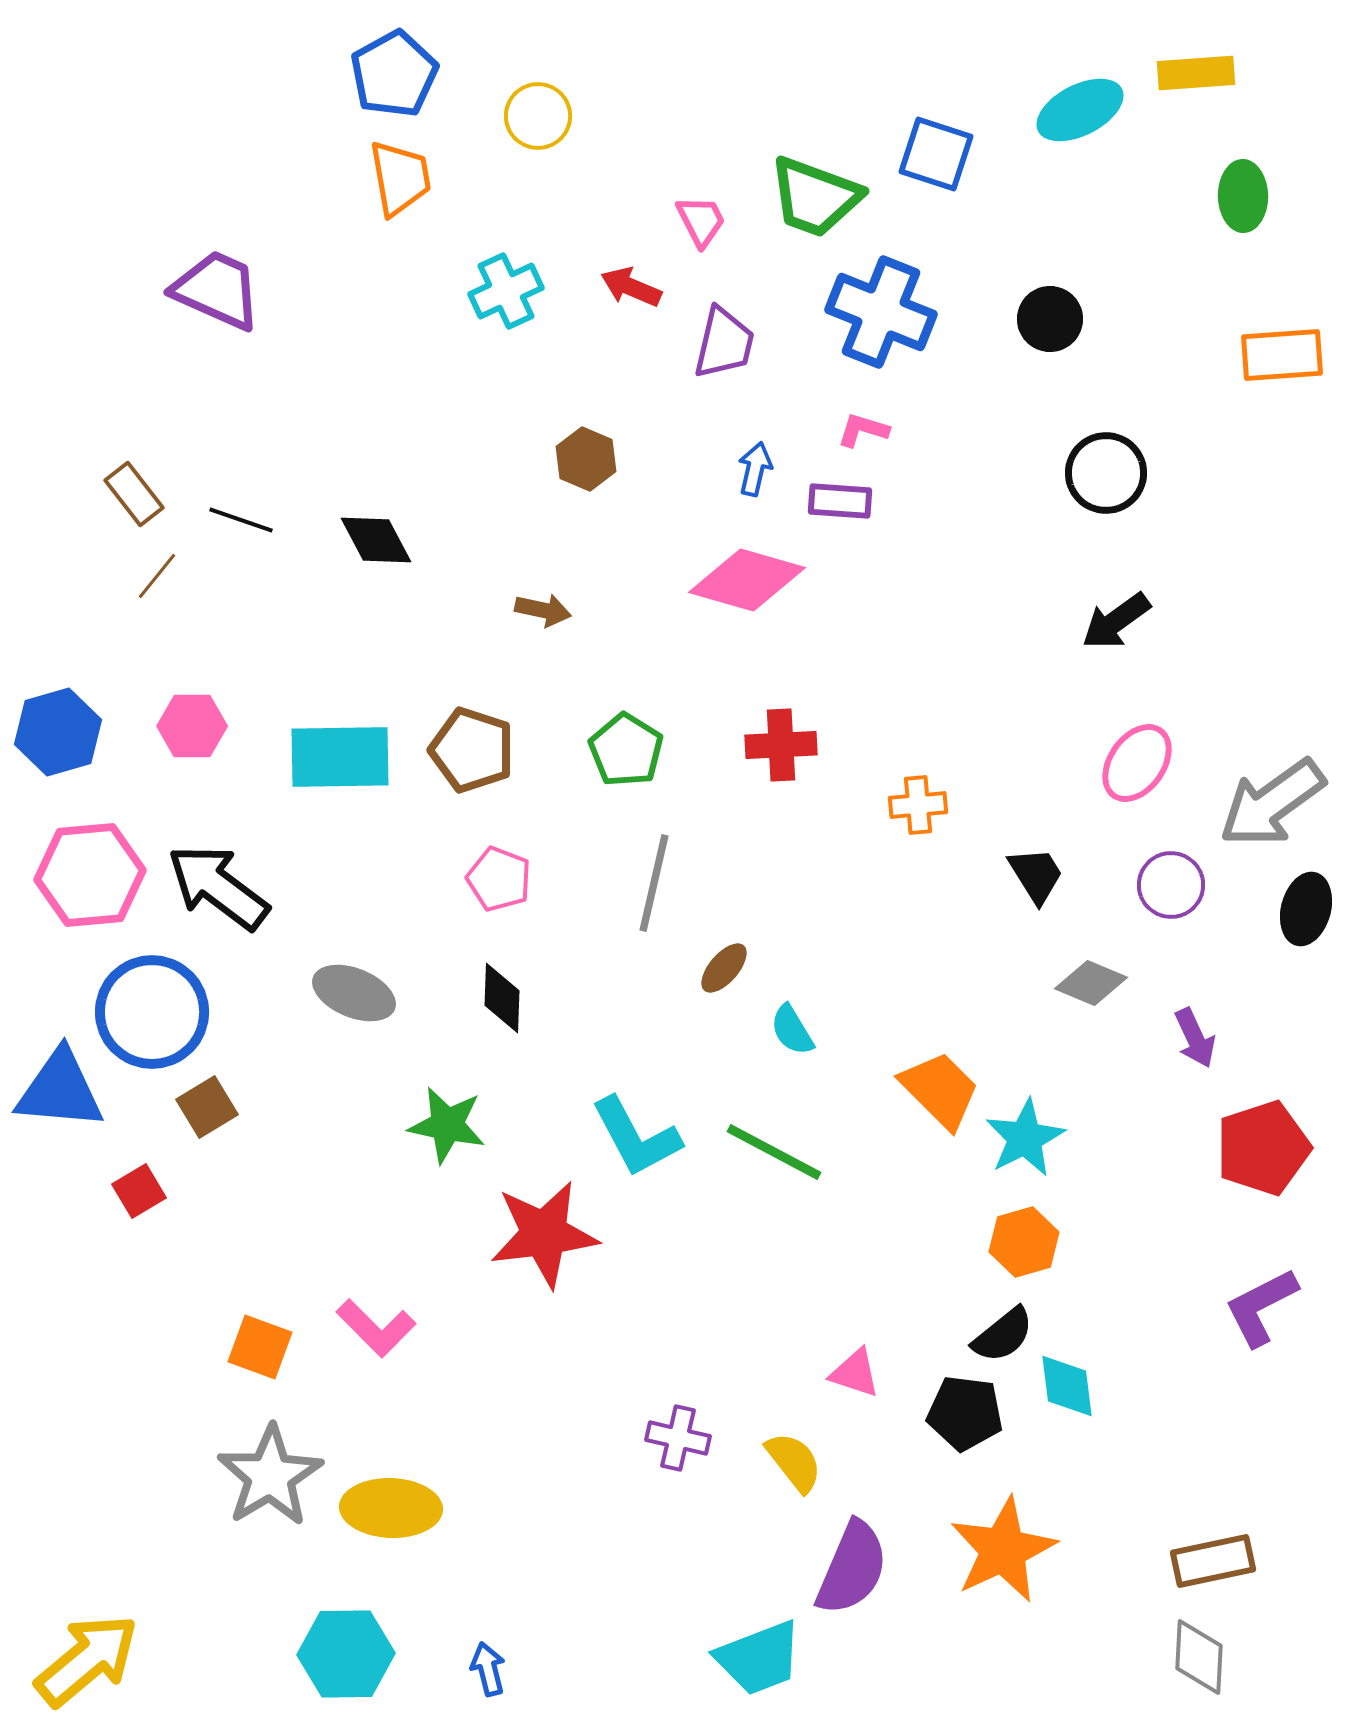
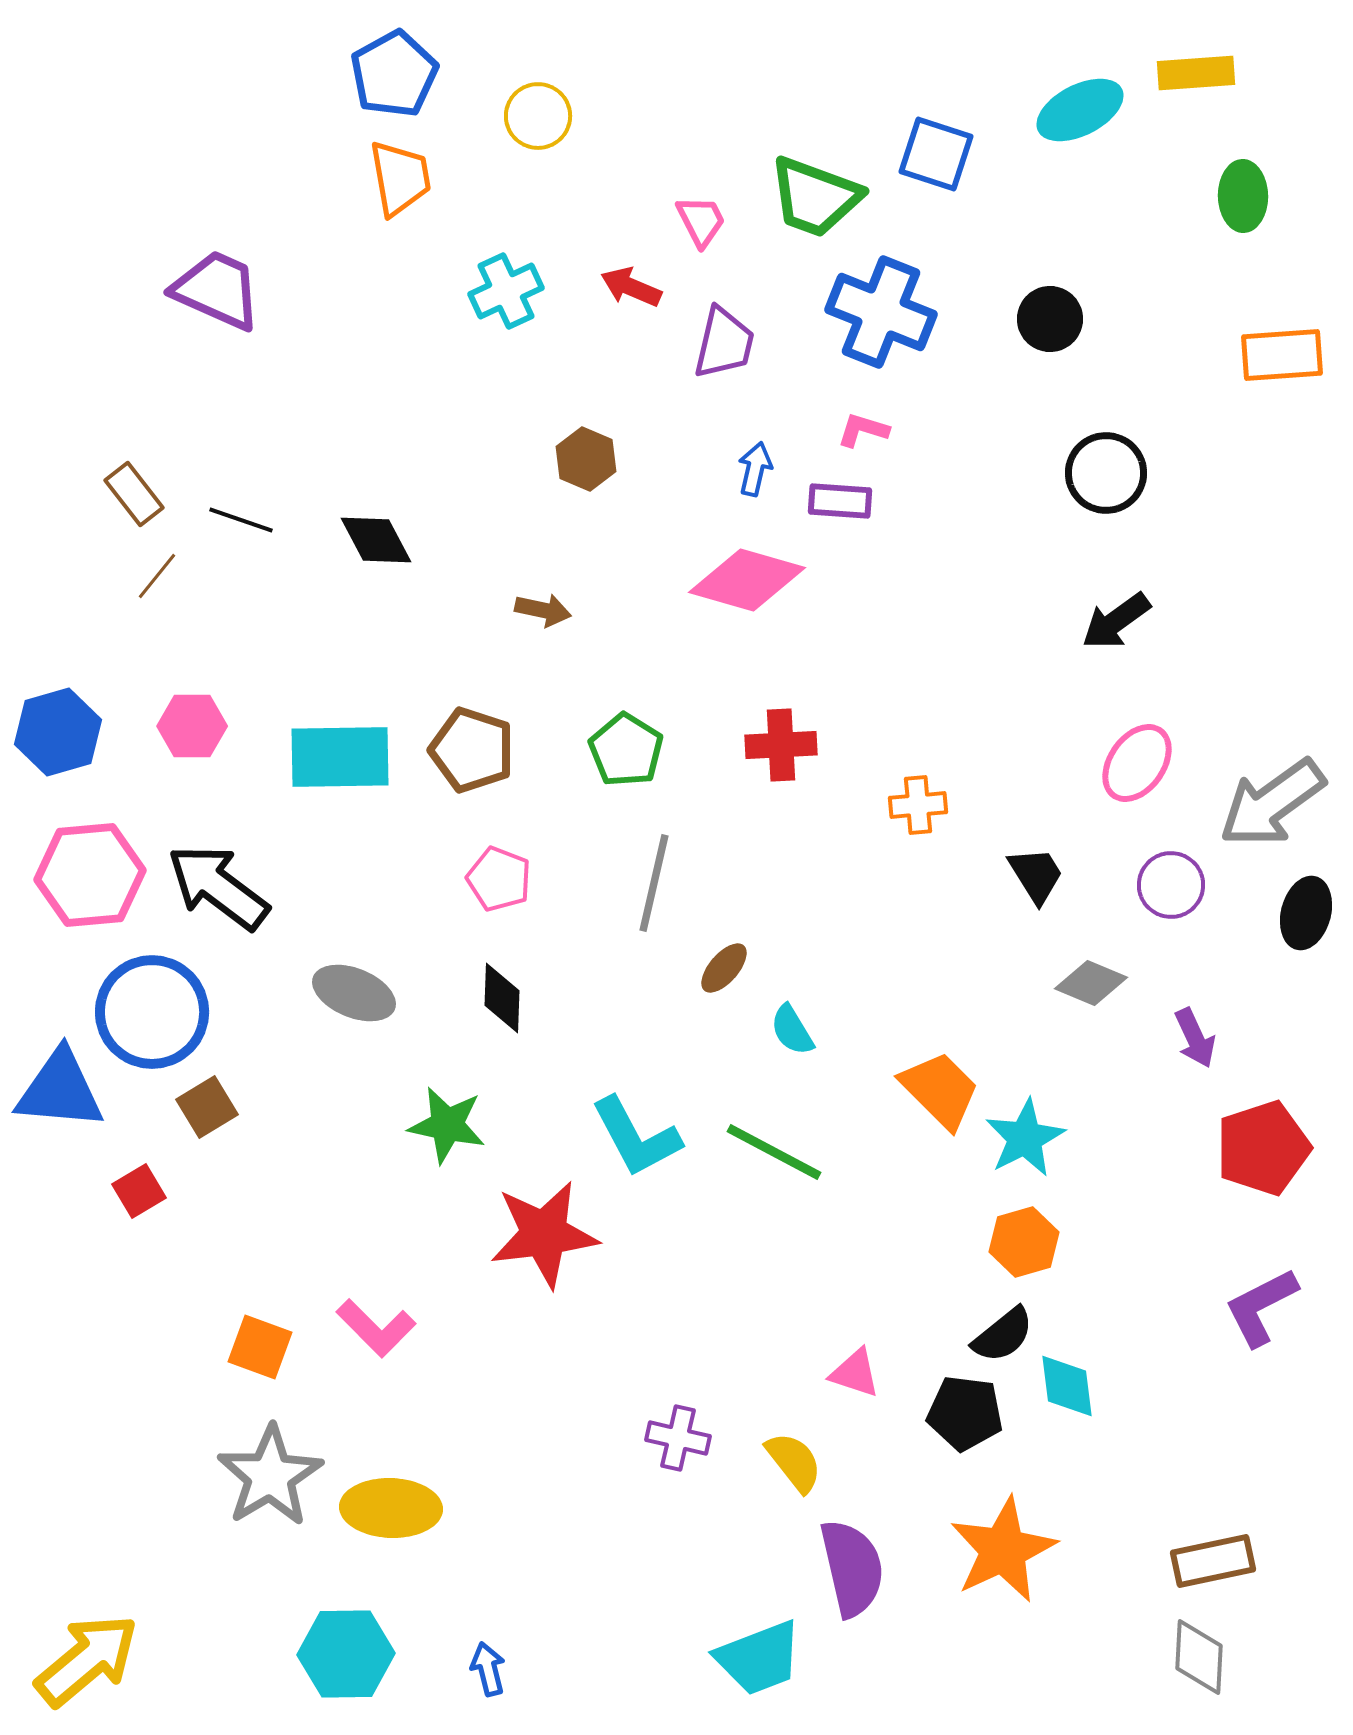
black ellipse at (1306, 909): moved 4 px down
purple semicircle at (852, 1568): rotated 36 degrees counterclockwise
